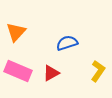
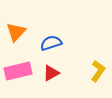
blue semicircle: moved 16 px left
pink rectangle: rotated 36 degrees counterclockwise
